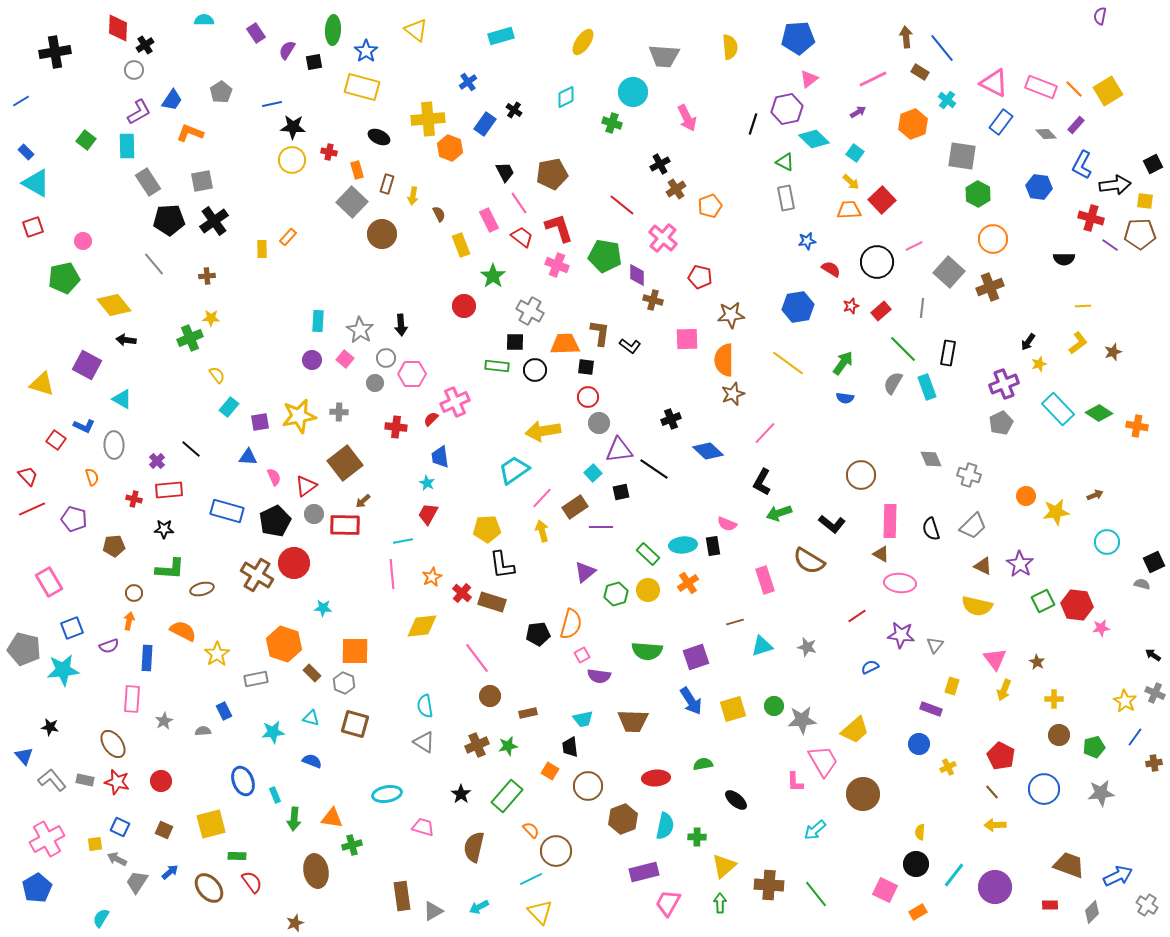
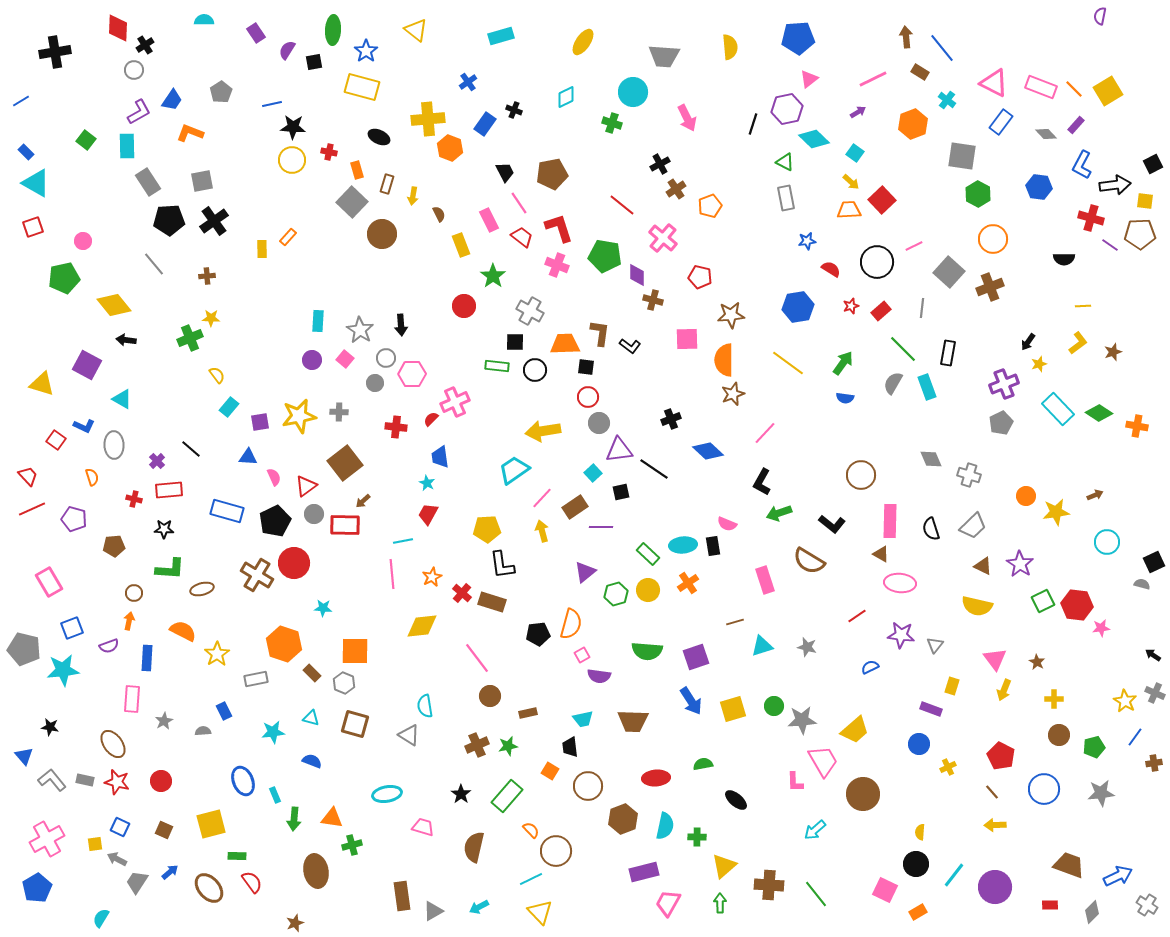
black cross at (514, 110): rotated 14 degrees counterclockwise
gray triangle at (424, 742): moved 15 px left, 7 px up
